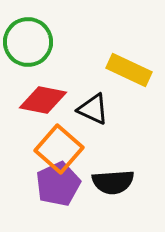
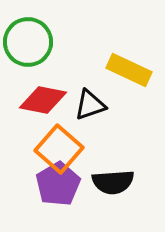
black triangle: moved 3 px left, 4 px up; rotated 44 degrees counterclockwise
purple pentagon: rotated 6 degrees counterclockwise
